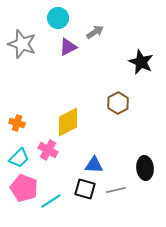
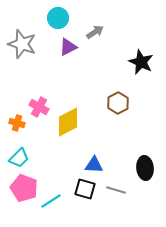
pink cross: moved 9 px left, 43 px up
gray line: rotated 30 degrees clockwise
